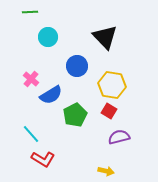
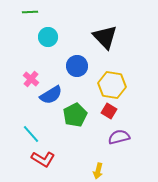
yellow arrow: moved 8 px left; rotated 91 degrees clockwise
